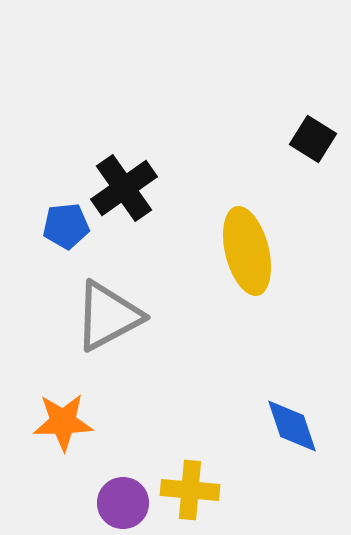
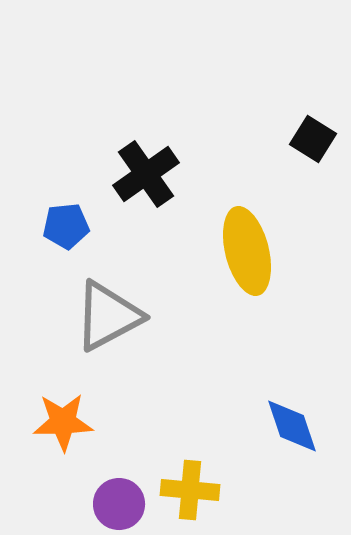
black cross: moved 22 px right, 14 px up
purple circle: moved 4 px left, 1 px down
